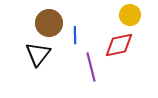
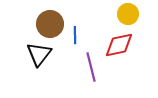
yellow circle: moved 2 px left, 1 px up
brown circle: moved 1 px right, 1 px down
black triangle: moved 1 px right
